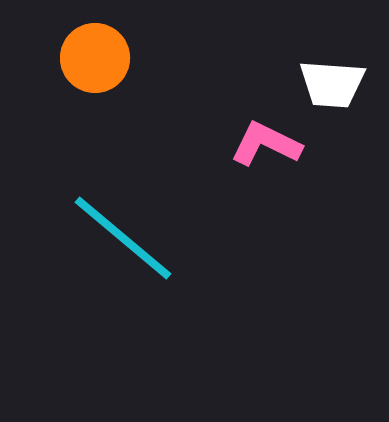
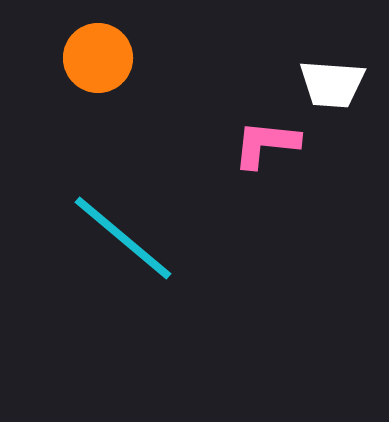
orange circle: moved 3 px right
pink L-shape: rotated 20 degrees counterclockwise
